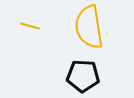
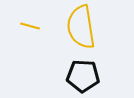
yellow semicircle: moved 8 px left
